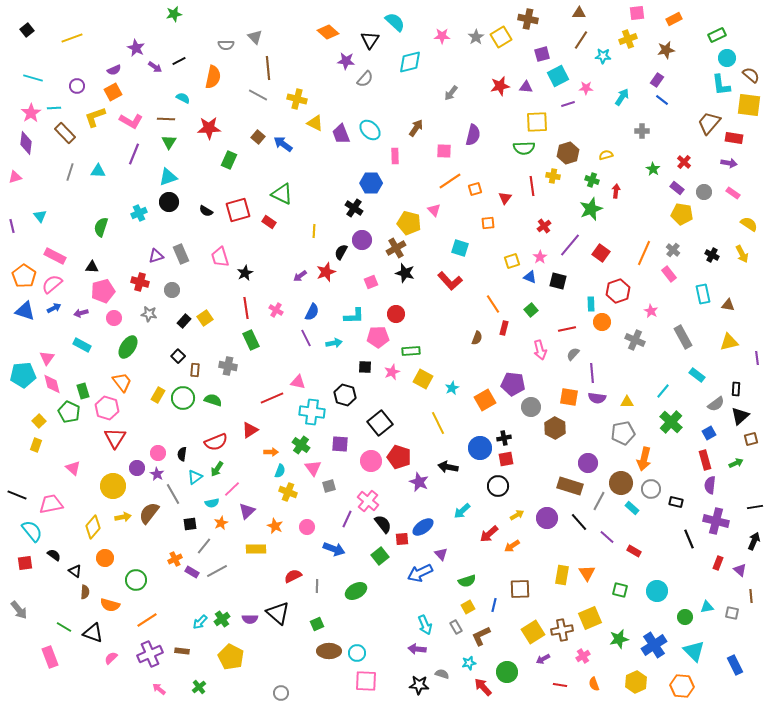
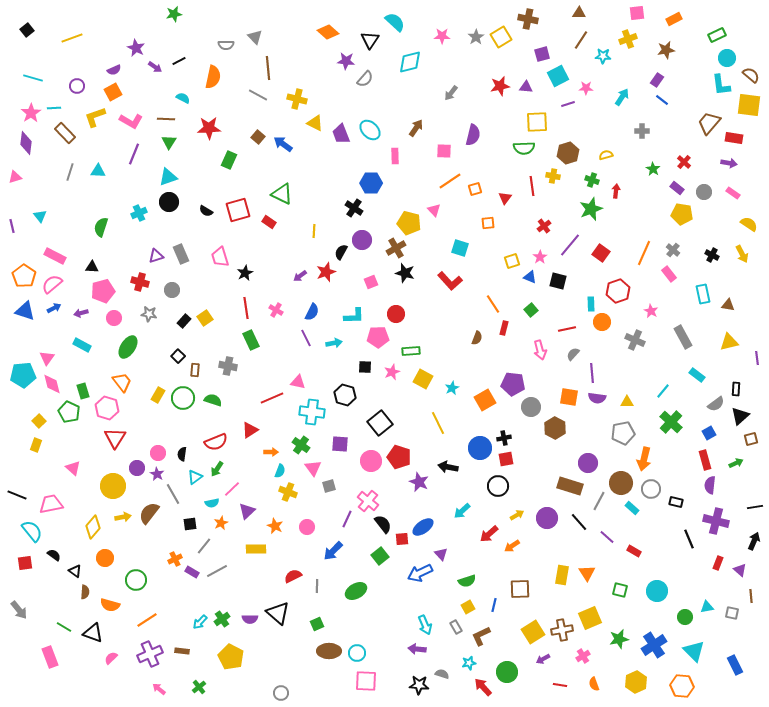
blue arrow at (334, 549): moved 1 px left, 2 px down; rotated 115 degrees clockwise
